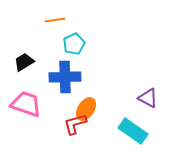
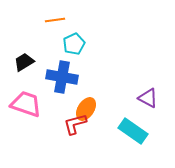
blue cross: moved 3 px left; rotated 12 degrees clockwise
